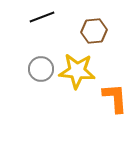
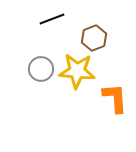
black line: moved 10 px right, 2 px down
brown hexagon: moved 7 px down; rotated 15 degrees counterclockwise
